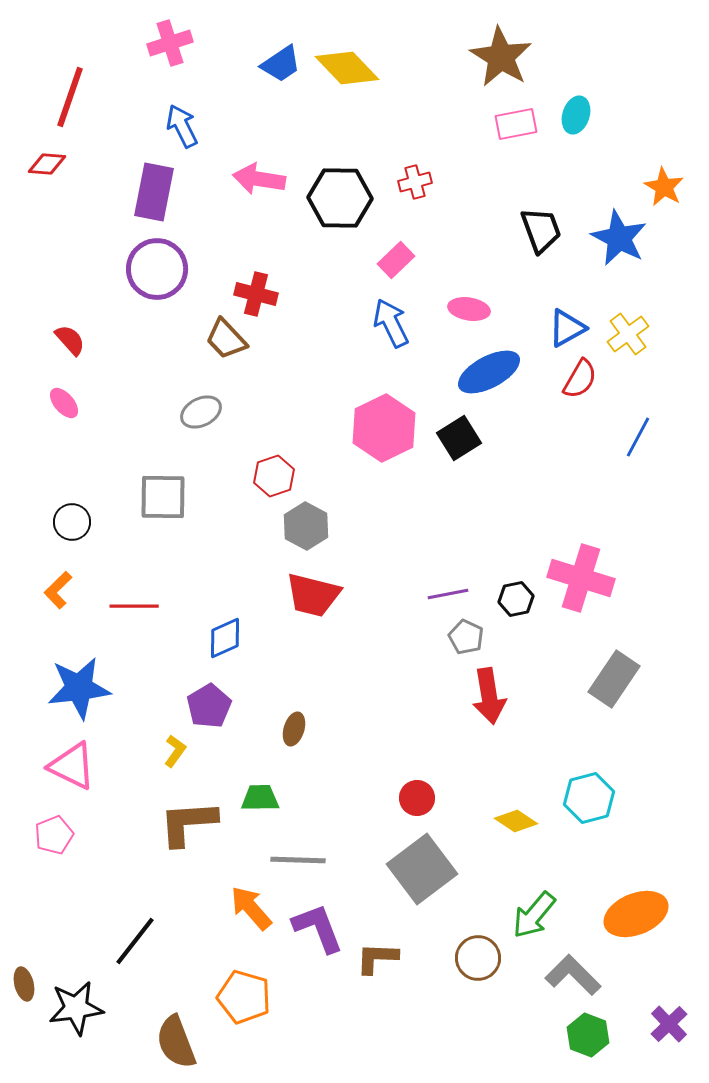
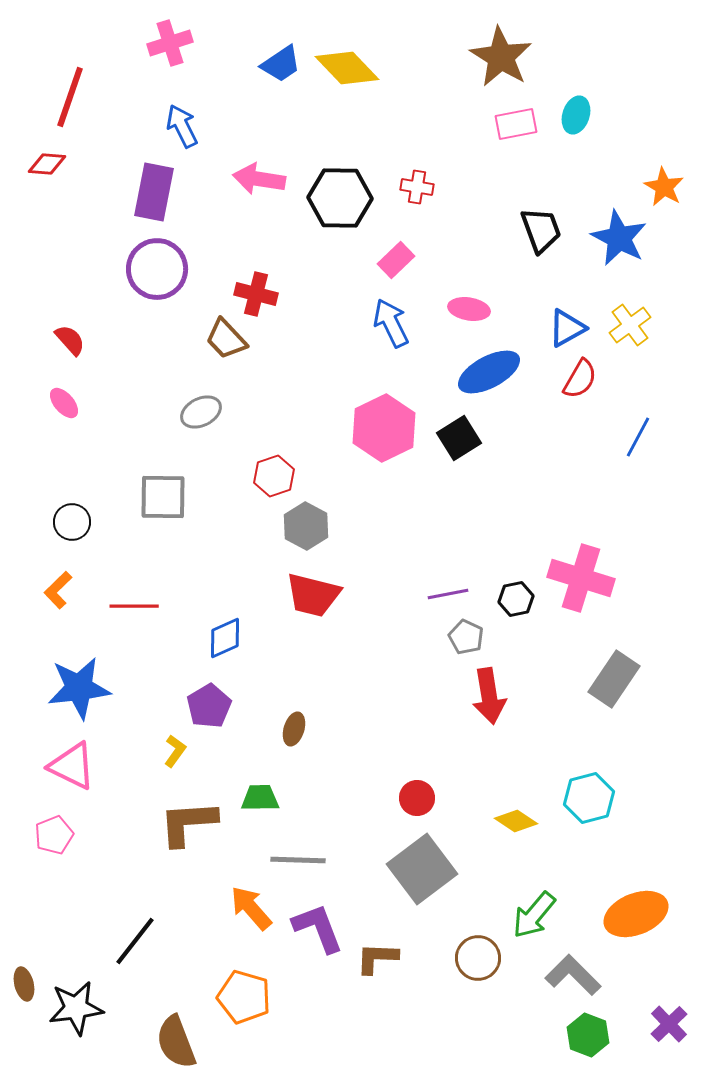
red cross at (415, 182): moved 2 px right, 5 px down; rotated 24 degrees clockwise
yellow cross at (628, 334): moved 2 px right, 9 px up
